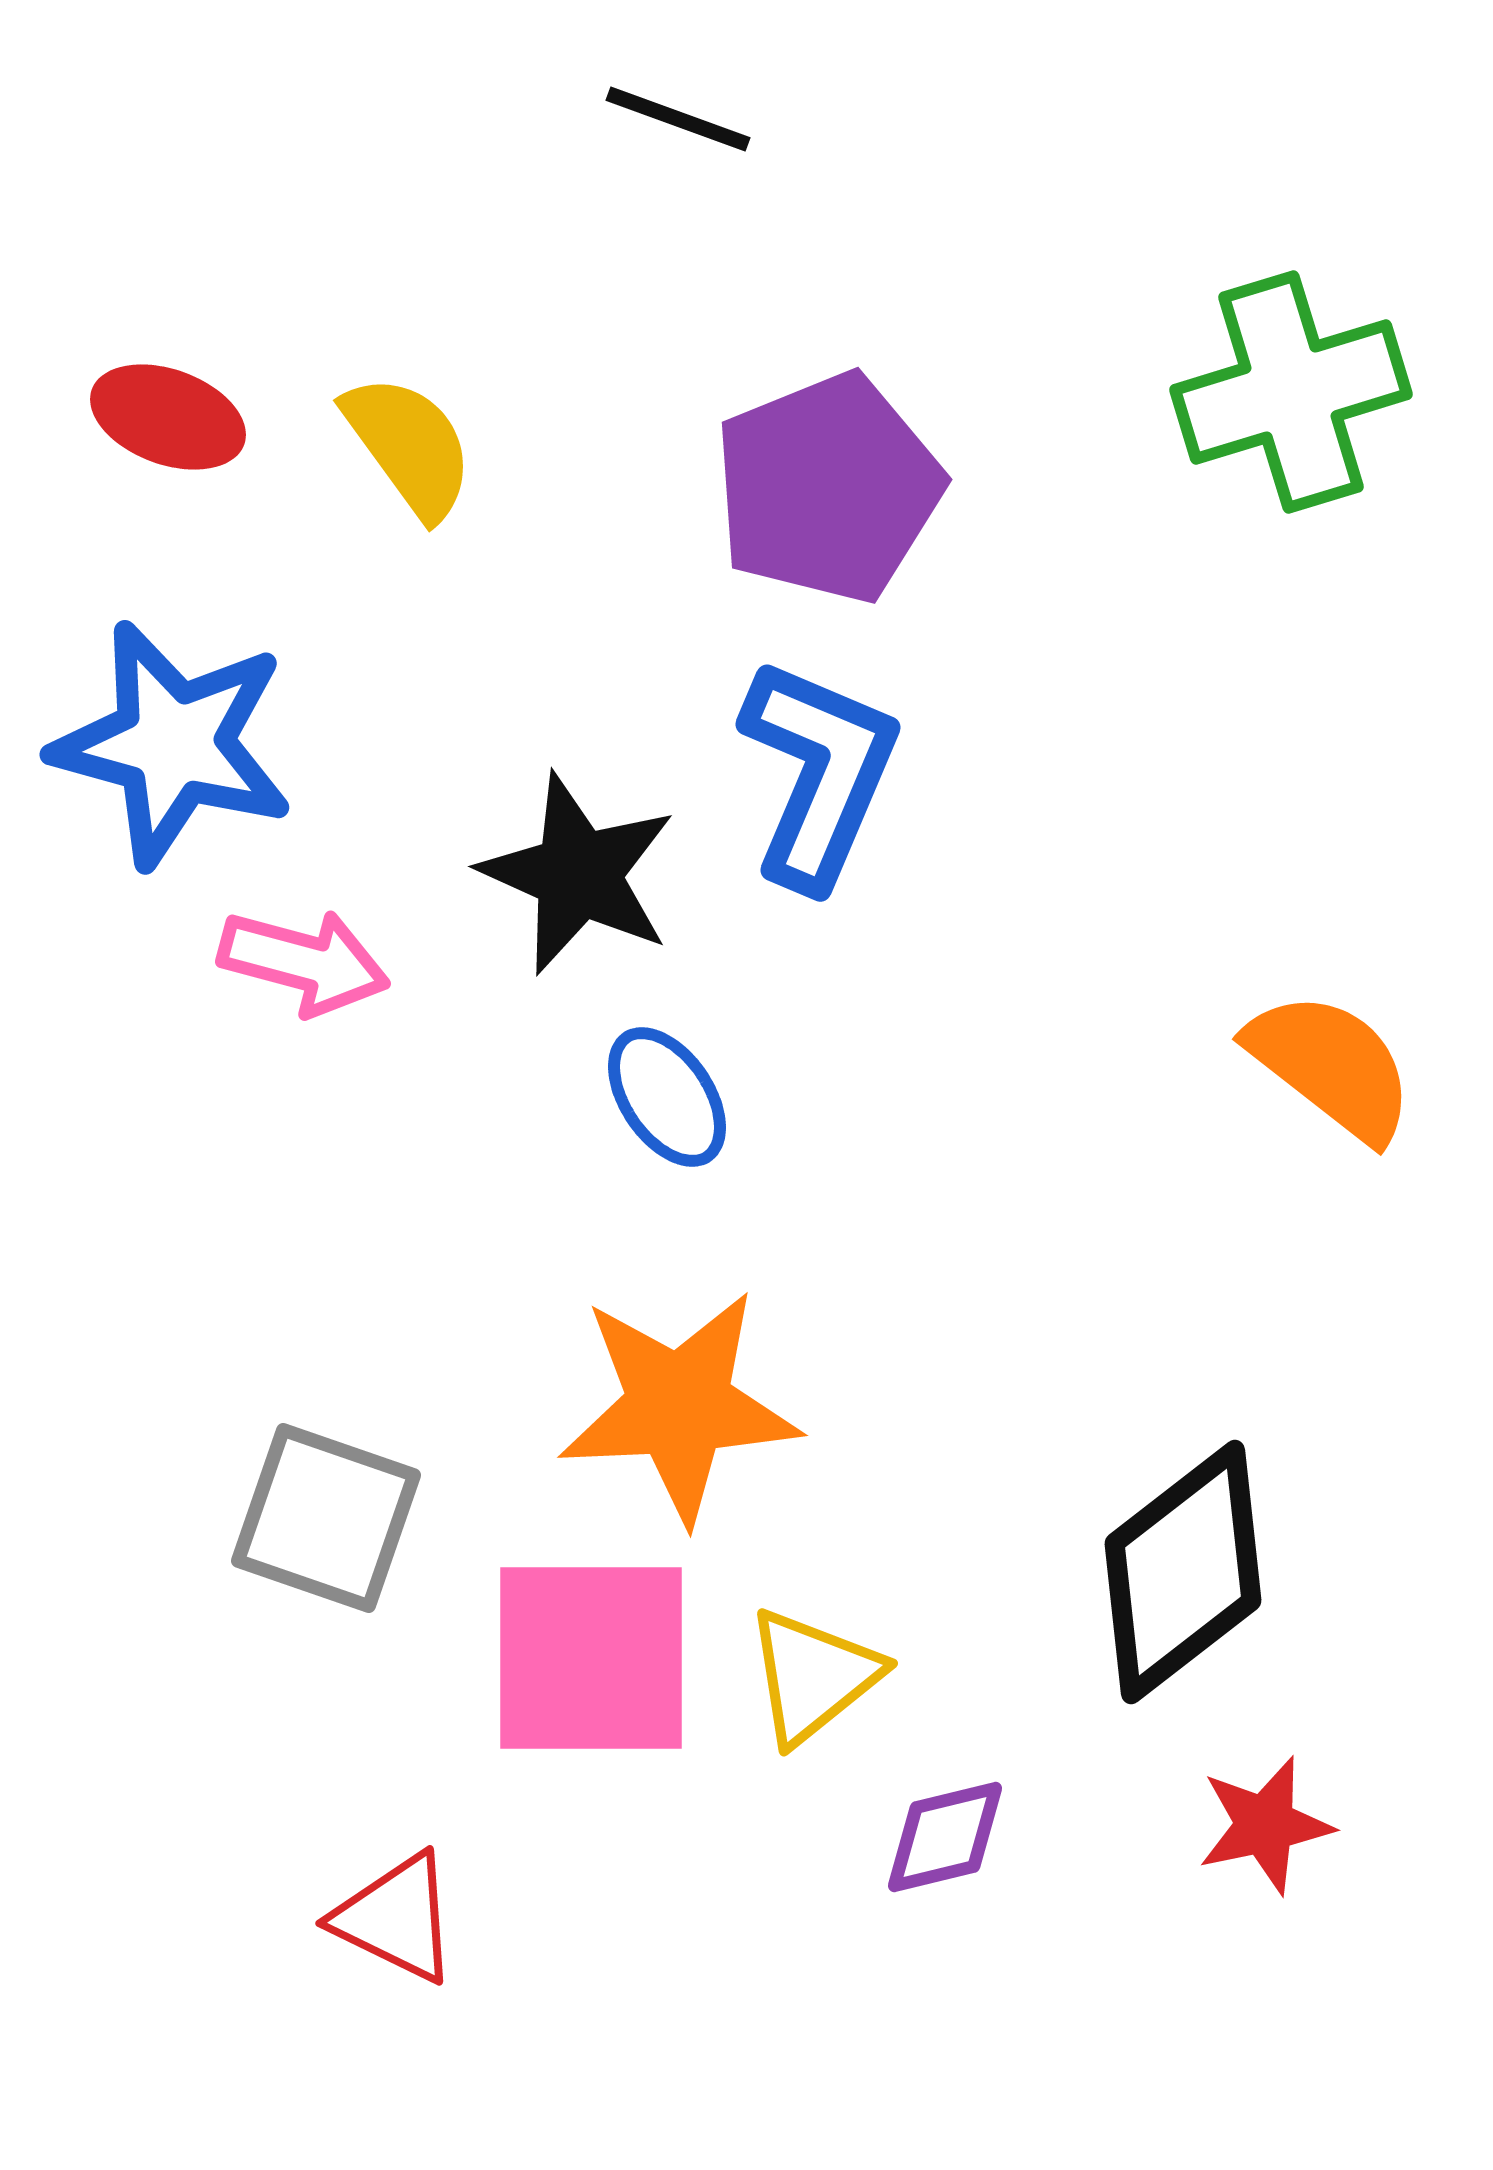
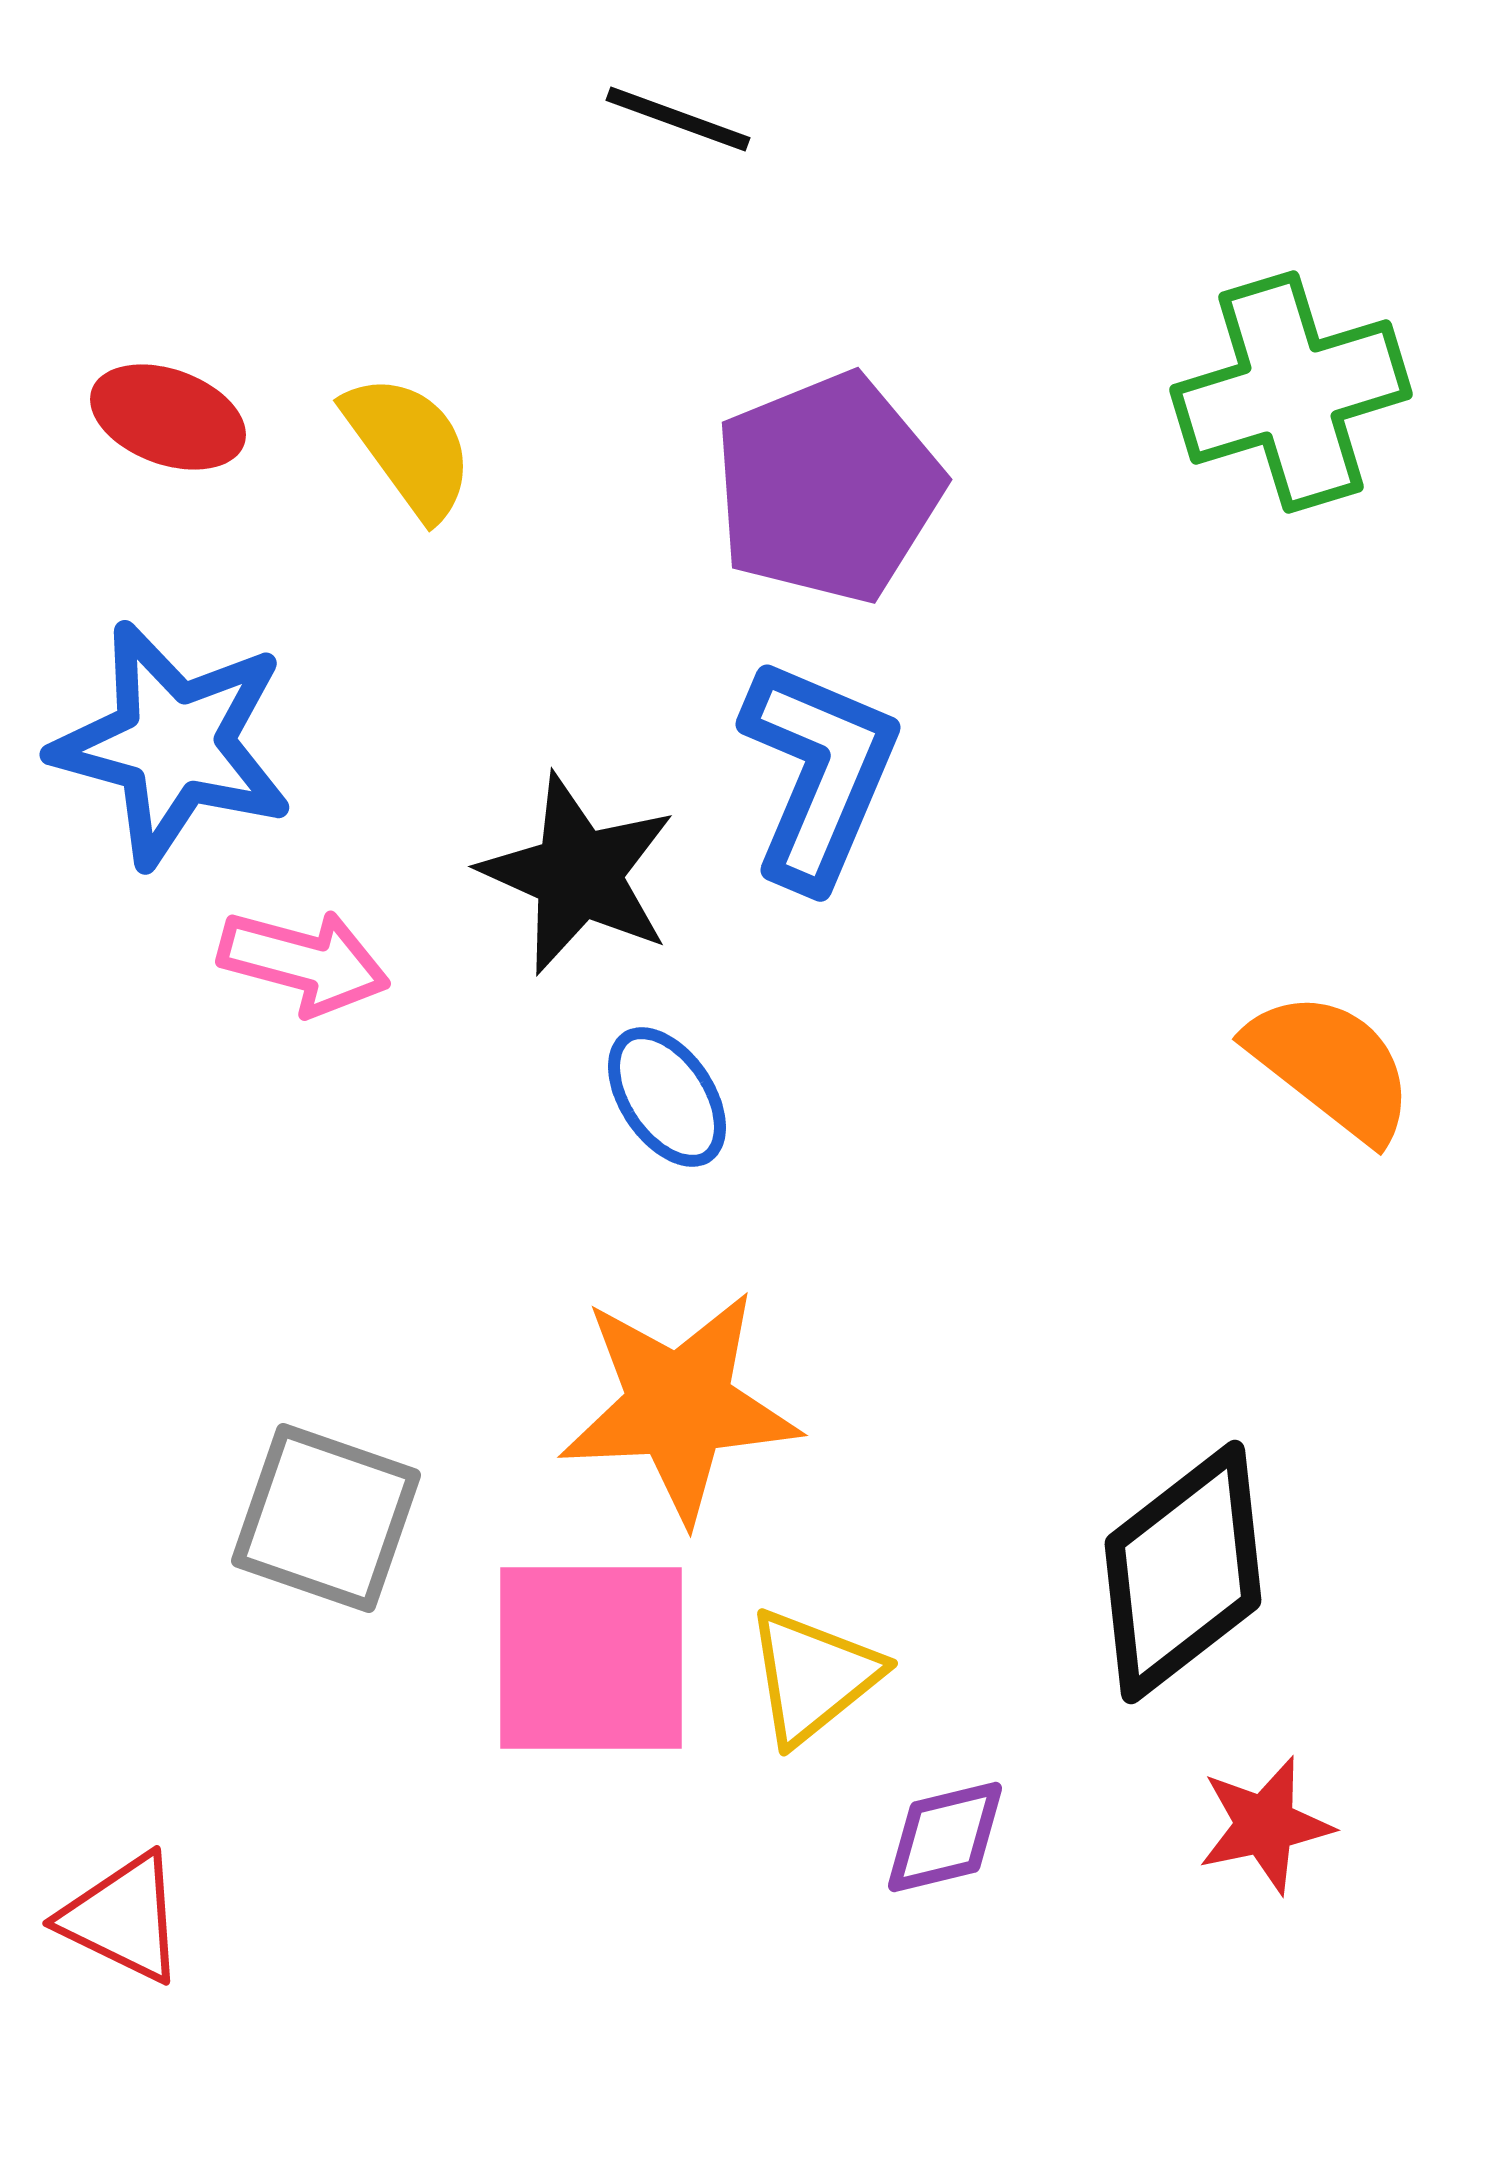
red triangle: moved 273 px left
